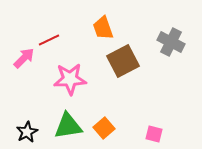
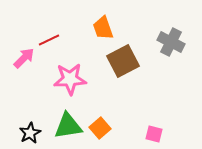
orange square: moved 4 px left
black star: moved 3 px right, 1 px down
